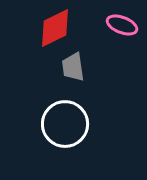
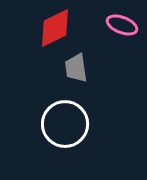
gray trapezoid: moved 3 px right, 1 px down
